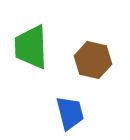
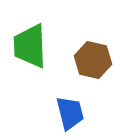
green trapezoid: moved 1 px left, 1 px up
